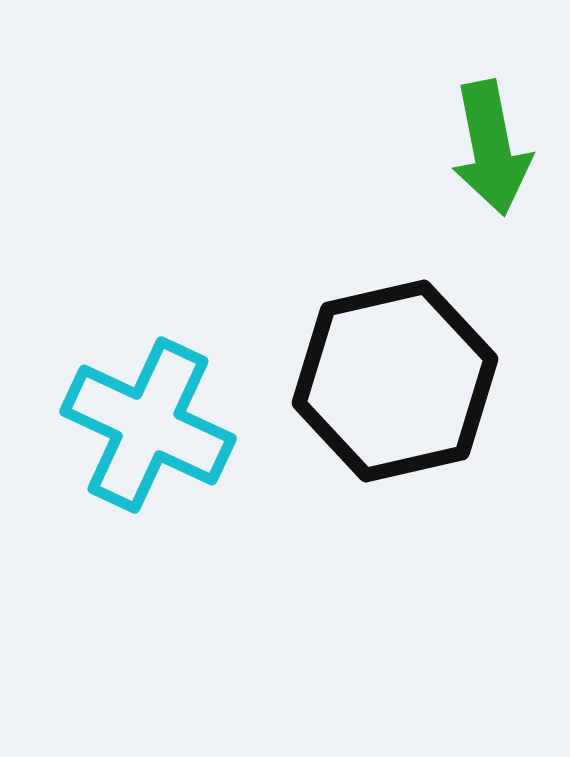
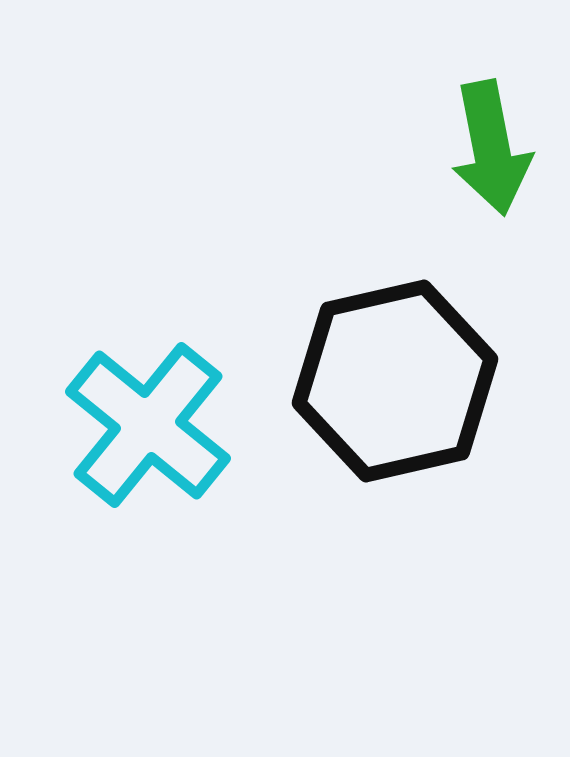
cyan cross: rotated 14 degrees clockwise
